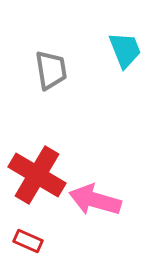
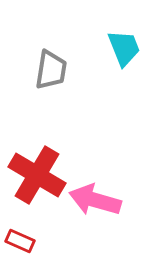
cyan trapezoid: moved 1 px left, 2 px up
gray trapezoid: rotated 18 degrees clockwise
red rectangle: moved 8 px left
